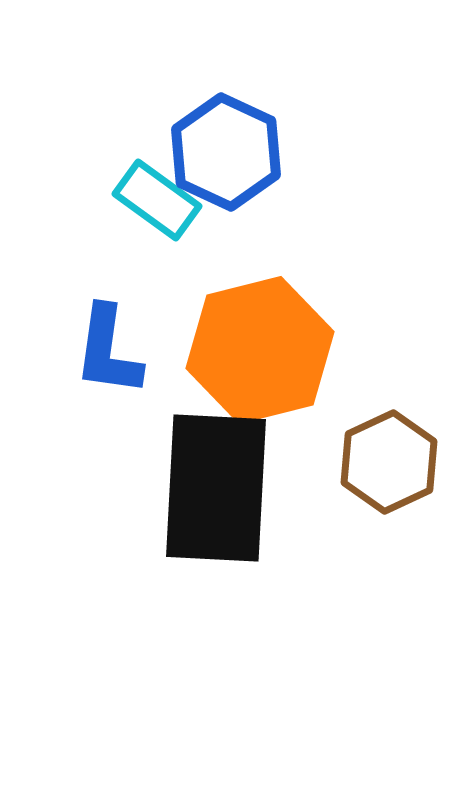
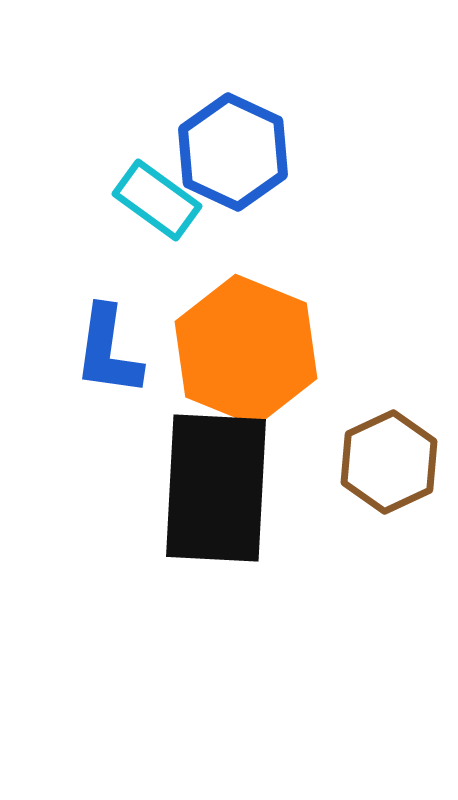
blue hexagon: moved 7 px right
orange hexagon: moved 14 px left; rotated 24 degrees counterclockwise
